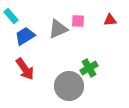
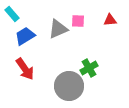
cyan rectangle: moved 1 px right, 2 px up
